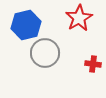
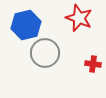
red star: rotated 20 degrees counterclockwise
